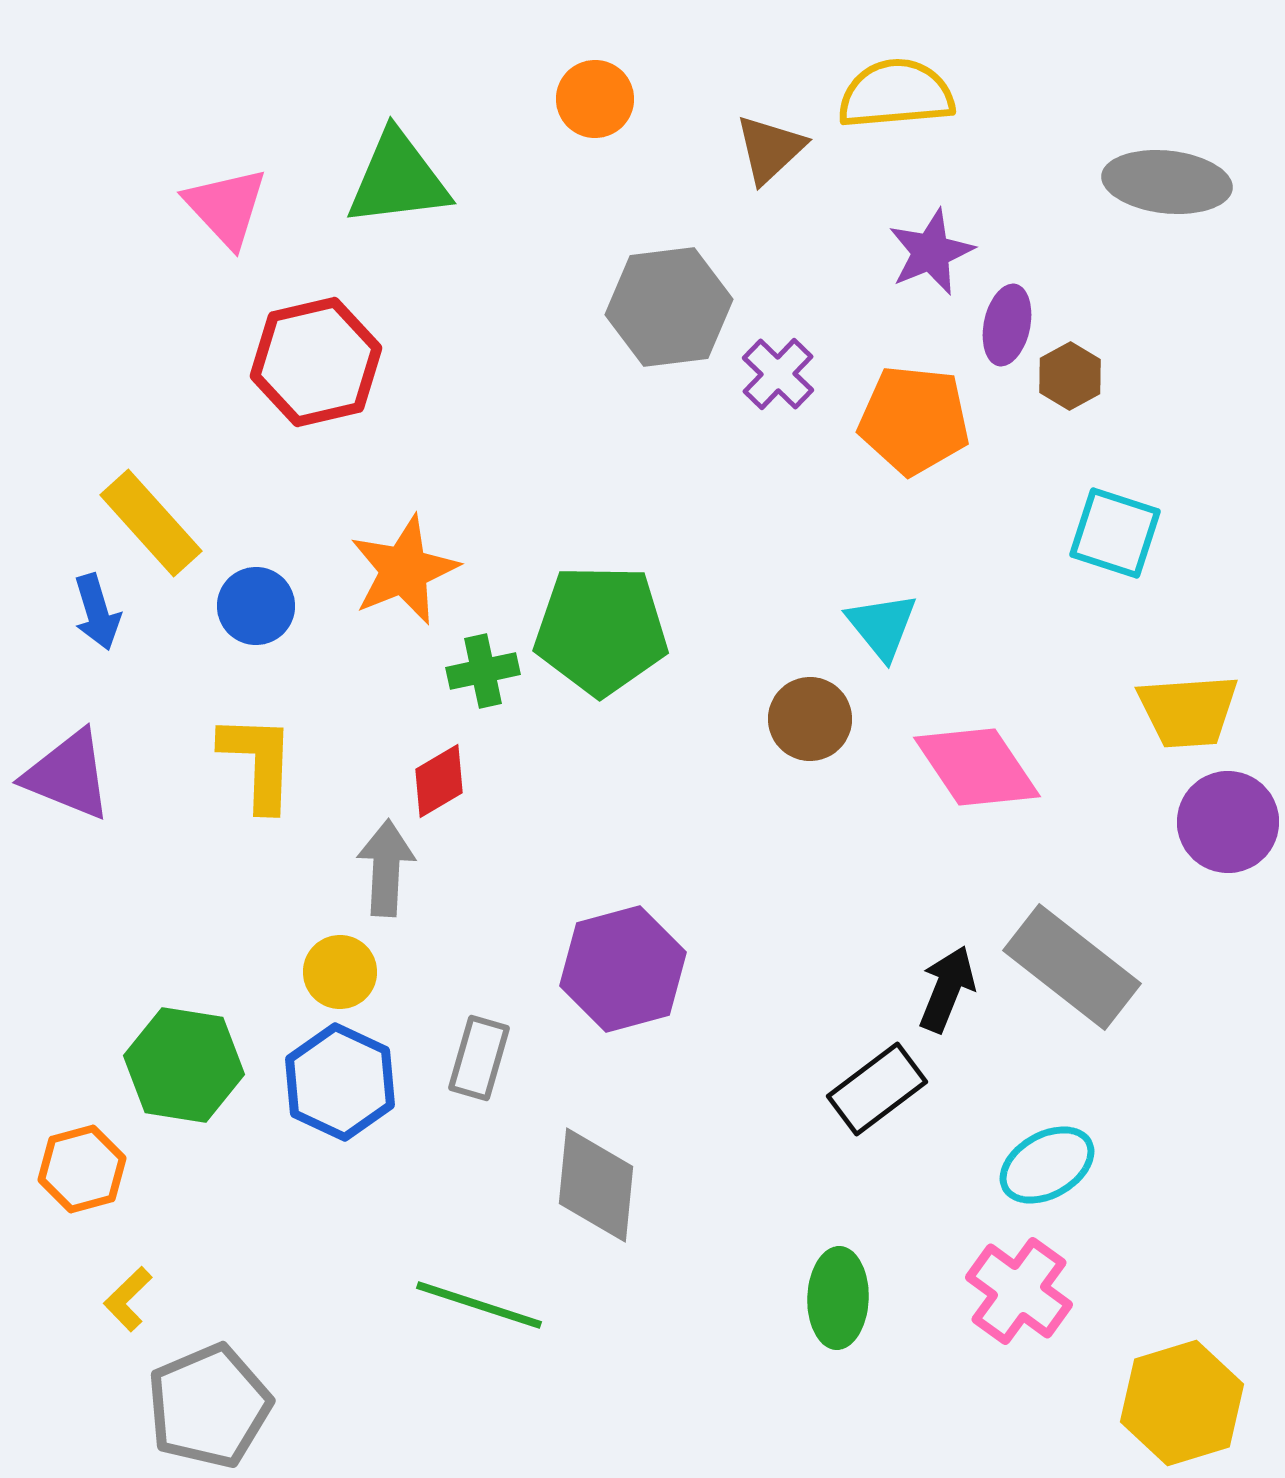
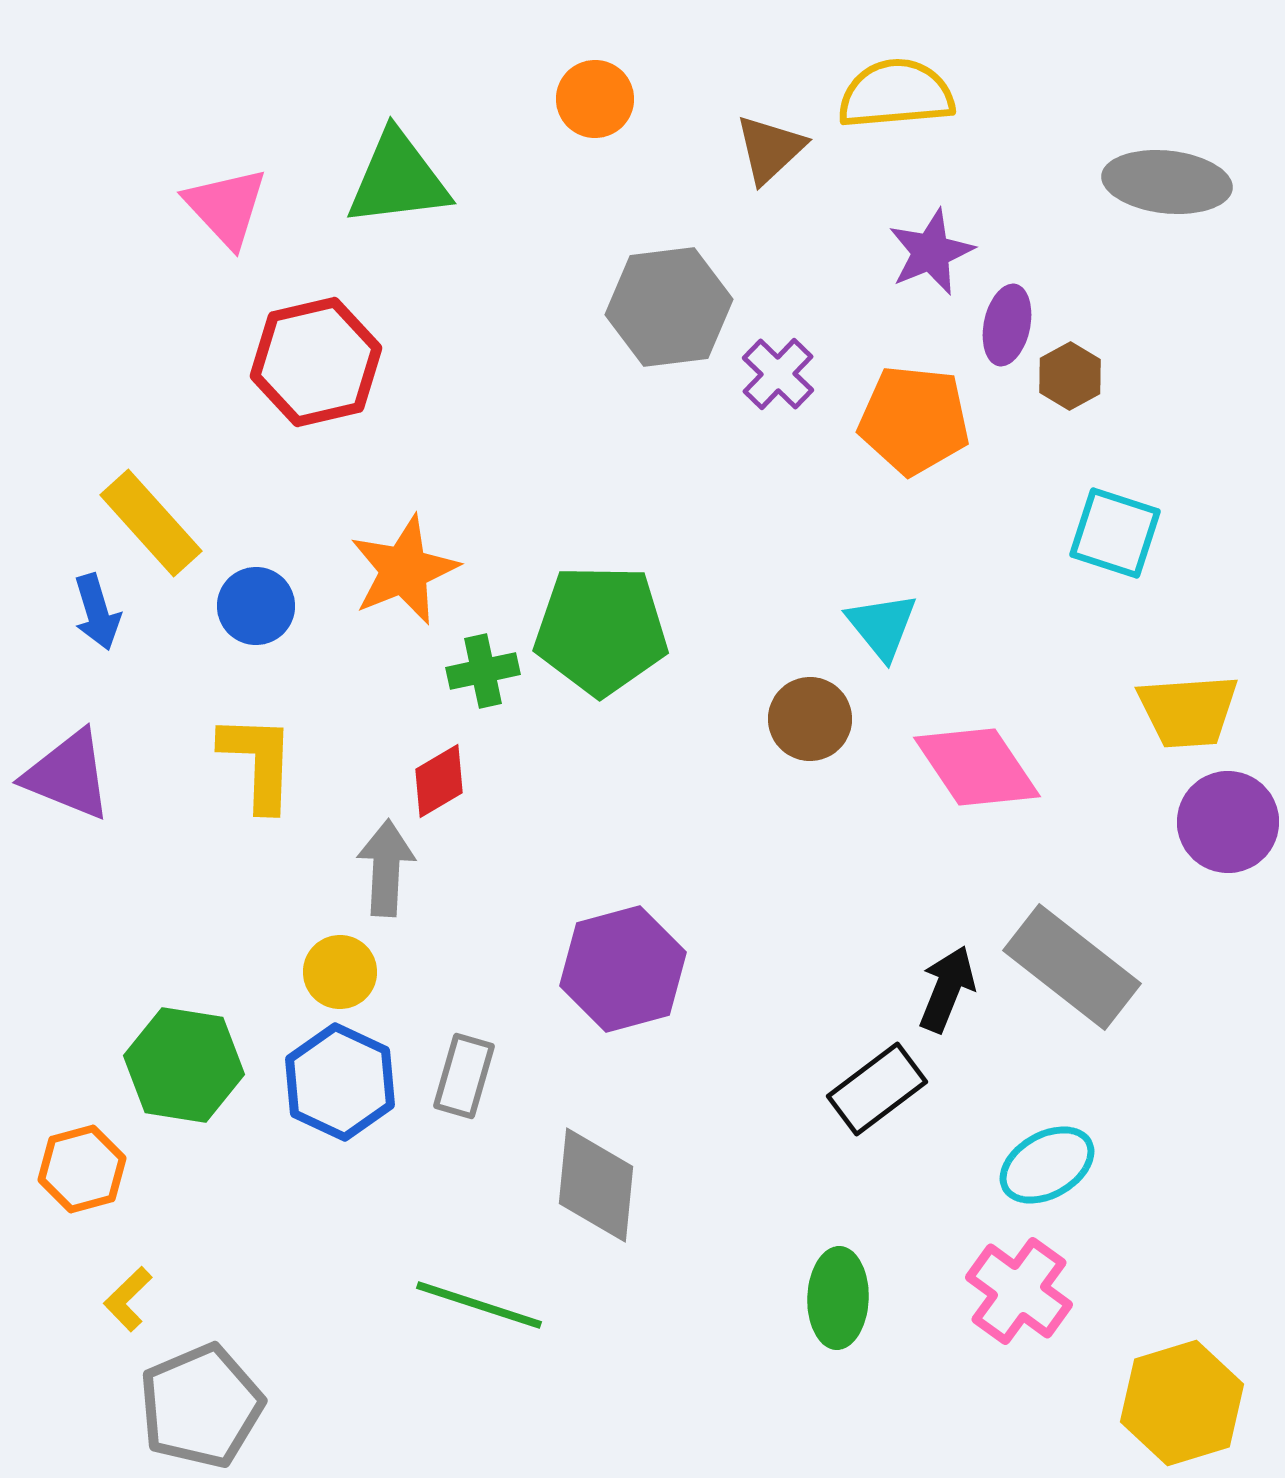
gray rectangle at (479, 1058): moved 15 px left, 18 px down
gray pentagon at (209, 1406): moved 8 px left
